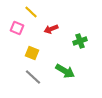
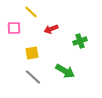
pink square: moved 3 px left; rotated 24 degrees counterclockwise
yellow square: rotated 32 degrees counterclockwise
